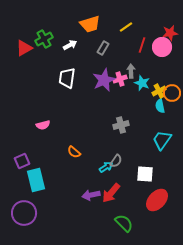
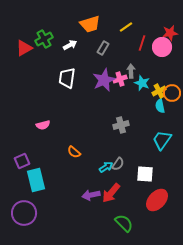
red line: moved 2 px up
gray semicircle: moved 2 px right, 3 px down
